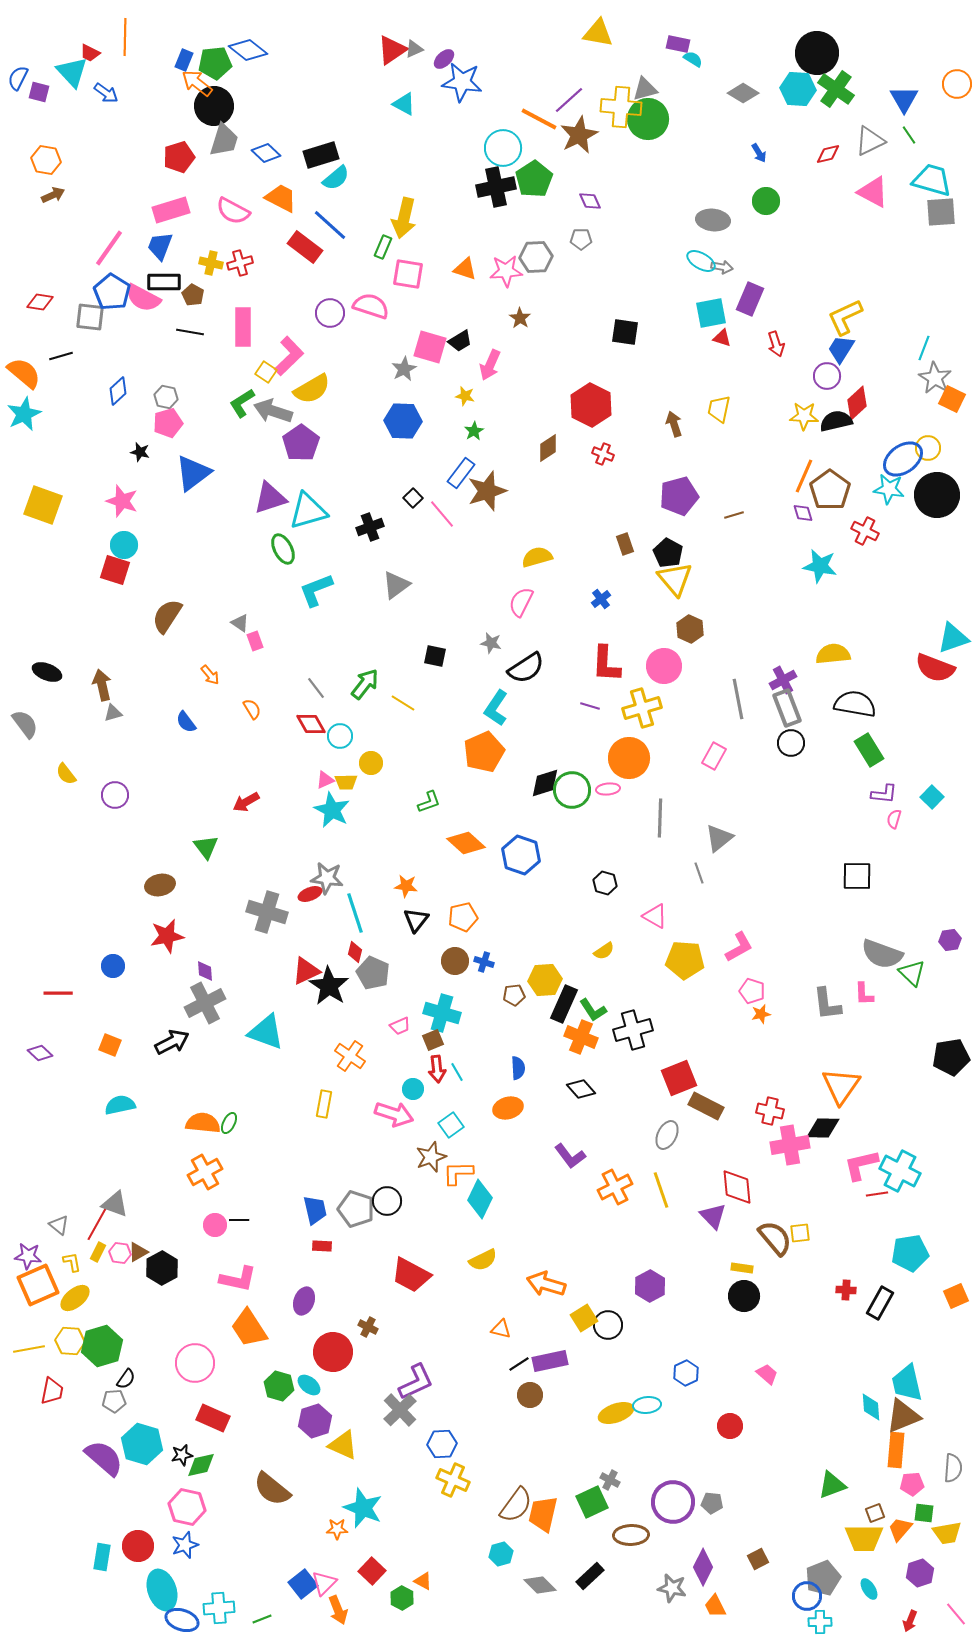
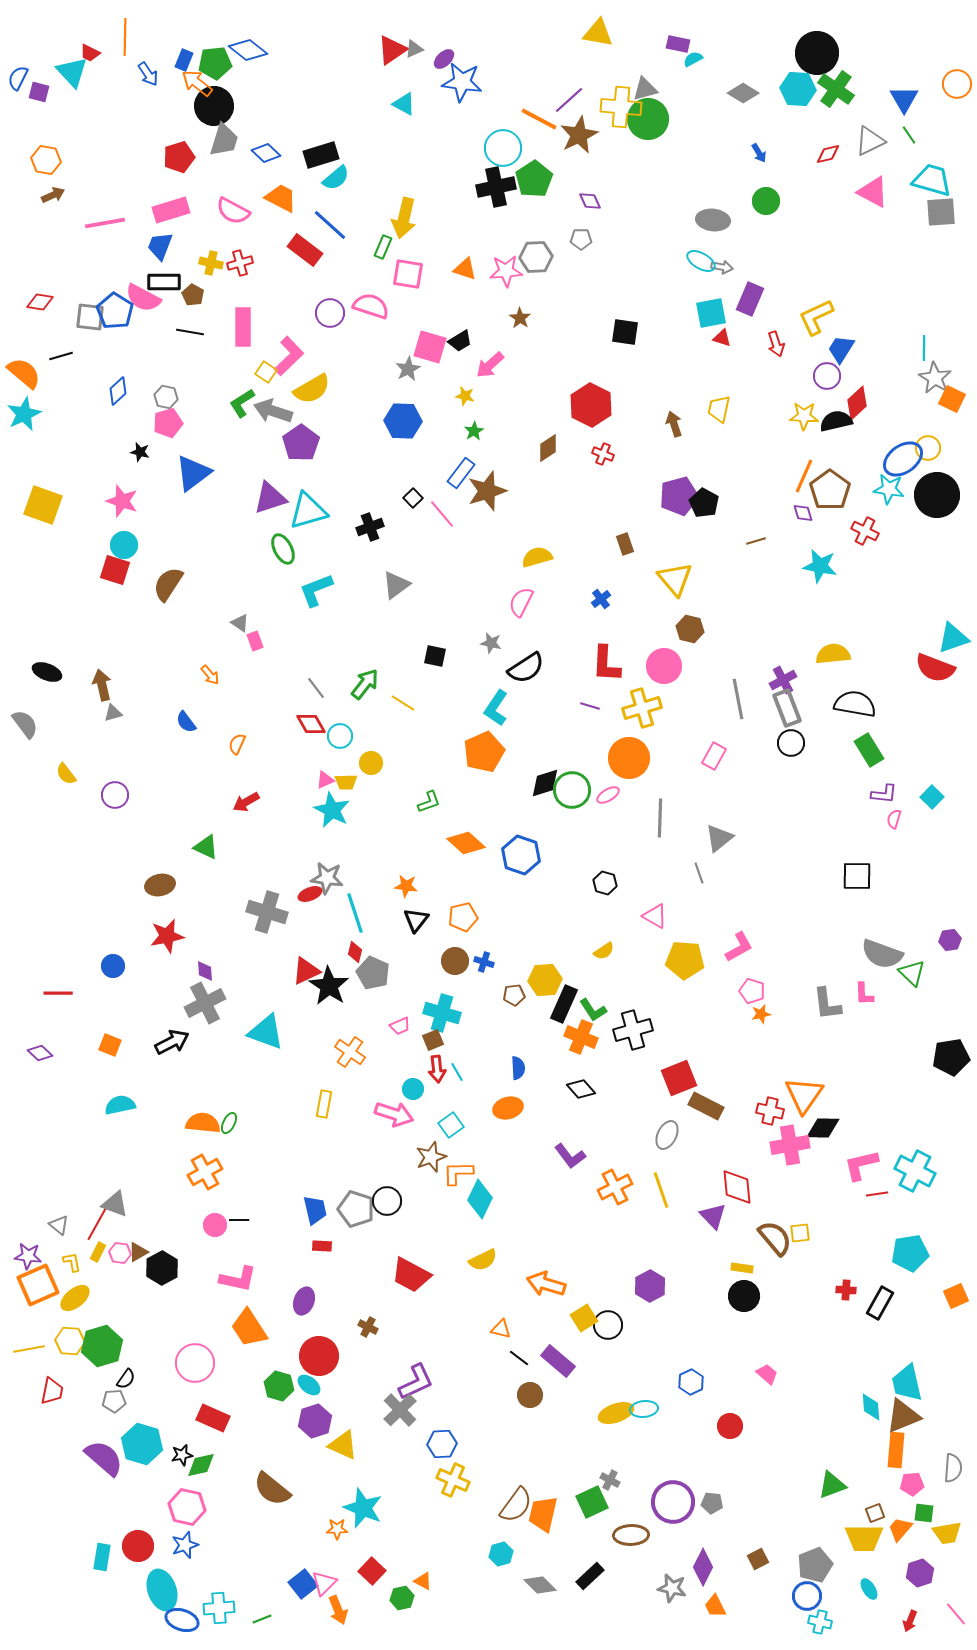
cyan semicircle at (693, 59): rotated 60 degrees counterclockwise
blue arrow at (106, 93): moved 42 px right, 19 px up; rotated 20 degrees clockwise
red rectangle at (305, 247): moved 3 px down
pink line at (109, 248): moved 4 px left, 25 px up; rotated 45 degrees clockwise
blue pentagon at (112, 292): moved 3 px right, 19 px down
yellow L-shape at (845, 317): moved 29 px left
cyan line at (924, 348): rotated 20 degrees counterclockwise
pink arrow at (490, 365): rotated 24 degrees clockwise
gray star at (404, 369): moved 4 px right
brown line at (734, 515): moved 22 px right, 26 px down
black pentagon at (668, 553): moved 36 px right, 50 px up
brown semicircle at (167, 616): moved 1 px right, 32 px up
brown hexagon at (690, 629): rotated 12 degrees counterclockwise
orange semicircle at (252, 709): moved 15 px left, 35 px down; rotated 125 degrees counterclockwise
pink ellipse at (608, 789): moved 6 px down; rotated 25 degrees counterclockwise
green triangle at (206, 847): rotated 28 degrees counterclockwise
orange cross at (350, 1056): moved 4 px up
orange triangle at (841, 1086): moved 37 px left, 9 px down
cyan cross at (900, 1171): moved 15 px right
red circle at (333, 1352): moved 14 px left, 4 px down
purple rectangle at (550, 1361): moved 8 px right; rotated 52 degrees clockwise
black line at (519, 1364): moved 6 px up; rotated 70 degrees clockwise
blue hexagon at (686, 1373): moved 5 px right, 9 px down
cyan ellipse at (647, 1405): moved 3 px left, 4 px down
gray pentagon at (823, 1578): moved 8 px left, 13 px up
green hexagon at (402, 1598): rotated 20 degrees clockwise
cyan cross at (820, 1622): rotated 15 degrees clockwise
